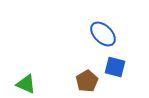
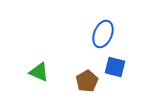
blue ellipse: rotated 68 degrees clockwise
green triangle: moved 13 px right, 12 px up
